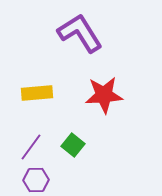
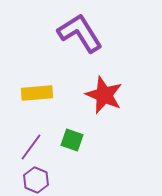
red star: rotated 27 degrees clockwise
green square: moved 1 px left, 5 px up; rotated 20 degrees counterclockwise
purple hexagon: rotated 25 degrees clockwise
